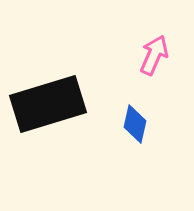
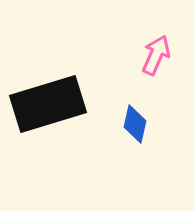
pink arrow: moved 2 px right
